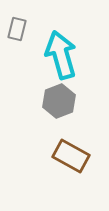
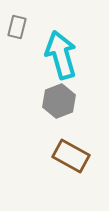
gray rectangle: moved 2 px up
